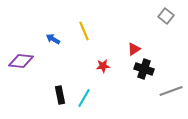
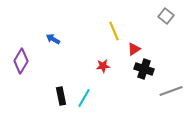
yellow line: moved 30 px right
purple diamond: rotated 65 degrees counterclockwise
black rectangle: moved 1 px right, 1 px down
